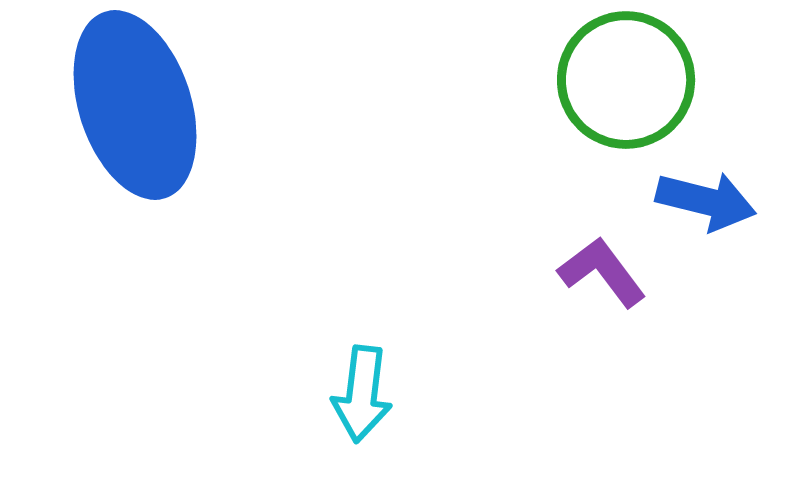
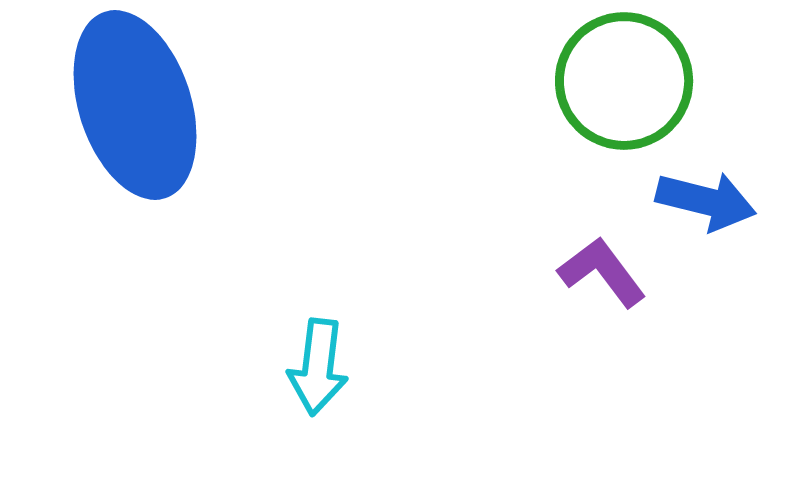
green circle: moved 2 px left, 1 px down
cyan arrow: moved 44 px left, 27 px up
